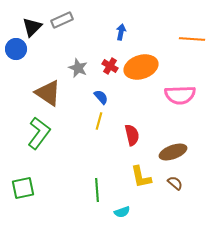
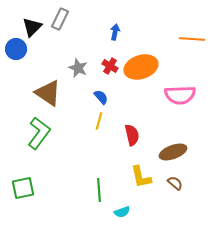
gray rectangle: moved 2 px left, 1 px up; rotated 40 degrees counterclockwise
blue arrow: moved 6 px left
green line: moved 2 px right
